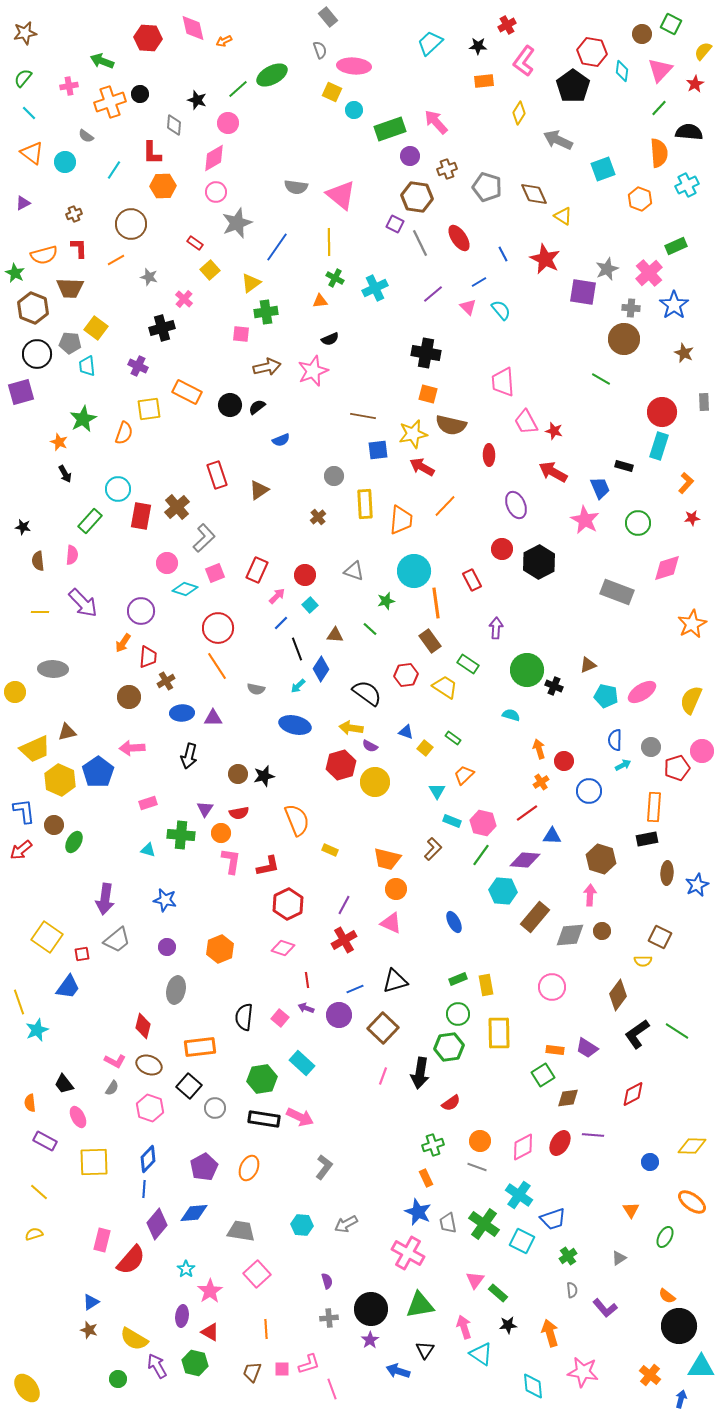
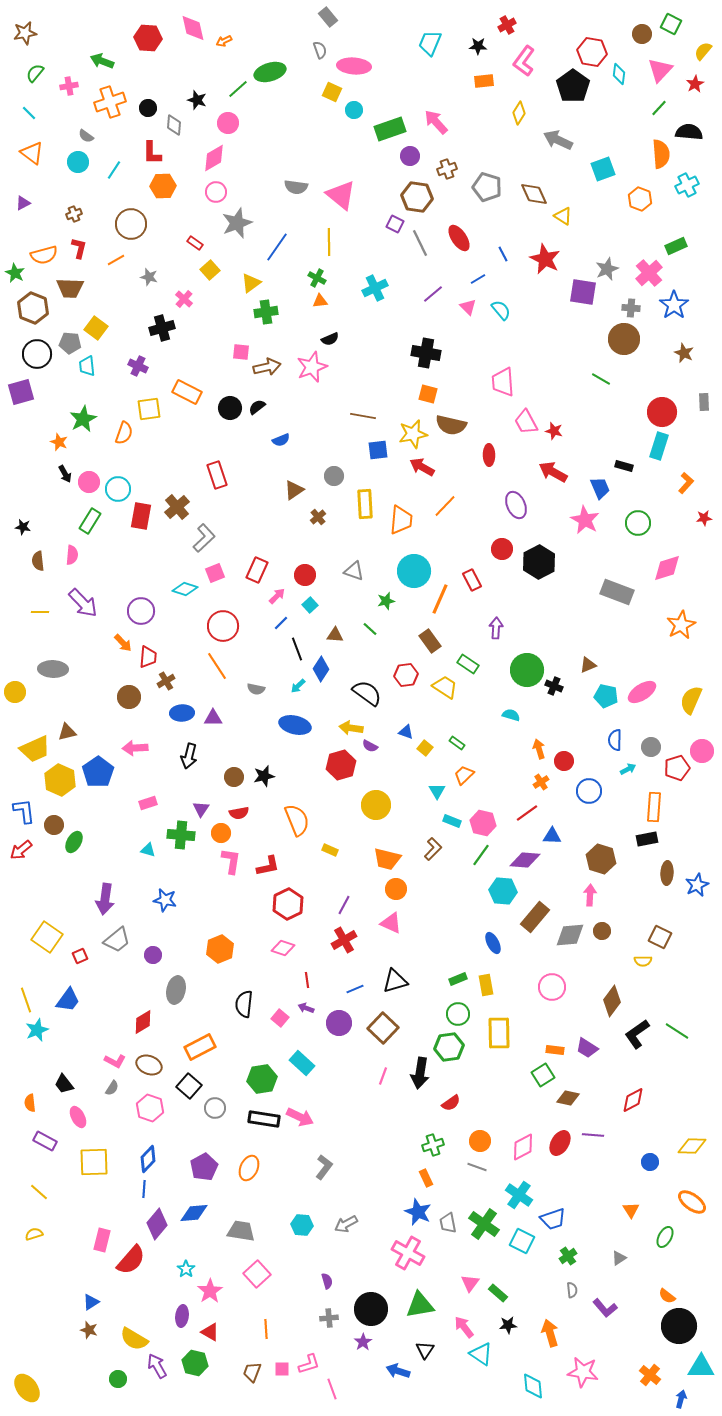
cyan trapezoid at (430, 43): rotated 24 degrees counterclockwise
cyan diamond at (622, 71): moved 3 px left, 3 px down
green ellipse at (272, 75): moved 2 px left, 3 px up; rotated 12 degrees clockwise
green semicircle at (23, 78): moved 12 px right, 5 px up
black circle at (140, 94): moved 8 px right, 14 px down
orange semicircle at (659, 153): moved 2 px right, 1 px down
cyan circle at (65, 162): moved 13 px right
red L-shape at (79, 248): rotated 15 degrees clockwise
green cross at (335, 278): moved 18 px left
blue line at (479, 282): moved 1 px left, 3 px up
pink square at (241, 334): moved 18 px down
pink star at (313, 371): moved 1 px left, 4 px up
black circle at (230, 405): moved 3 px down
brown triangle at (259, 490): moved 35 px right
red star at (692, 518): moved 12 px right
green rectangle at (90, 521): rotated 10 degrees counterclockwise
pink circle at (167, 563): moved 78 px left, 81 px up
orange line at (436, 603): moved 4 px right, 4 px up; rotated 32 degrees clockwise
orange star at (692, 624): moved 11 px left, 1 px down
red circle at (218, 628): moved 5 px right, 2 px up
orange arrow at (123, 643): rotated 78 degrees counterclockwise
green rectangle at (453, 738): moved 4 px right, 5 px down
pink arrow at (132, 748): moved 3 px right
cyan arrow at (623, 765): moved 5 px right, 4 px down
brown circle at (238, 774): moved 4 px left, 3 px down
yellow circle at (375, 782): moved 1 px right, 23 px down
purple triangle at (205, 809): moved 4 px left
blue ellipse at (454, 922): moved 39 px right, 21 px down
purple circle at (167, 947): moved 14 px left, 8 px down
red square at (82, 954): moved 2 px left, 2 px down; rotated 14 degrees counterclockwise
blue trapezoid at (68, 987): moved 13 px down
brown diamond at (618, 995): moved 6 px left, 6 px down
yellow line at (19, 1002): moved 7 px right, 2 px up
purple circle at (339, 1015): moved 8 px down
black semicircle at (244, 1017): moved 13 px up
red diamond at (143, 1026): moved 4 px up; rotated 45 degrees clockwise
orange rectangle at (200, 1047): rotated 20 degrees counterclockwise
red diamond at (633, 1094): moved 6 px down
brown diamond at (568, 1098): rotated 20 degrees clockwise
pink triangle at (475, 1280): moved 5 px left, 3 px down
pink arrow at (464, 1327): rotated 20 degrees counterclockwise
purple star at (370, 1340): moved 7 px left, 2 px down
